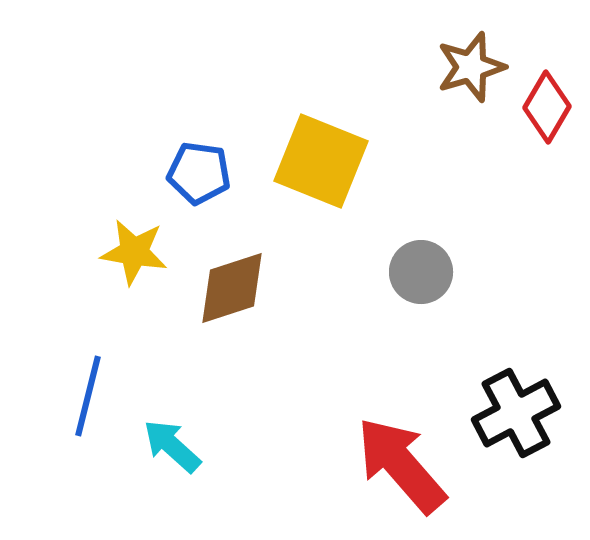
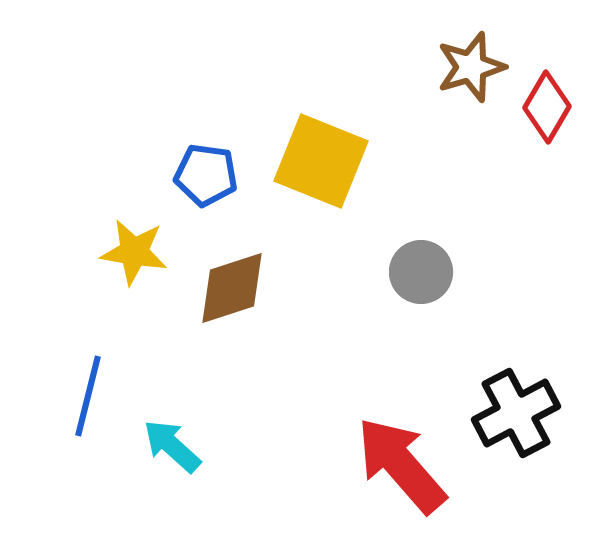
blue pentagon: moved 7 px right, 2 px down
